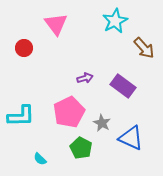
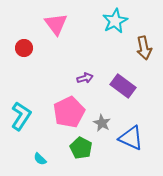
brown arrow: rotated 30 degrees clockwise
cyan L-shape: rotated 56 degrees counterclockwise
